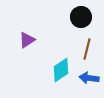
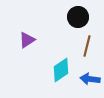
black circle: moved 3 px left
brown line: moved 3 px up
blue arrow: moved 1 px right, 1 px down
